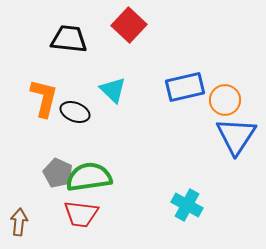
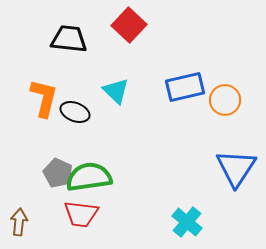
cyan triangle: moved 3 px right, 1 px down
blue triangle: moved 32 px down
cyan cross: moved 17 px down; rotated 12 degrees clockwise
